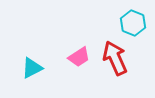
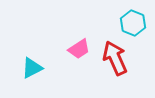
pink trapezoid: moved 8 px up
